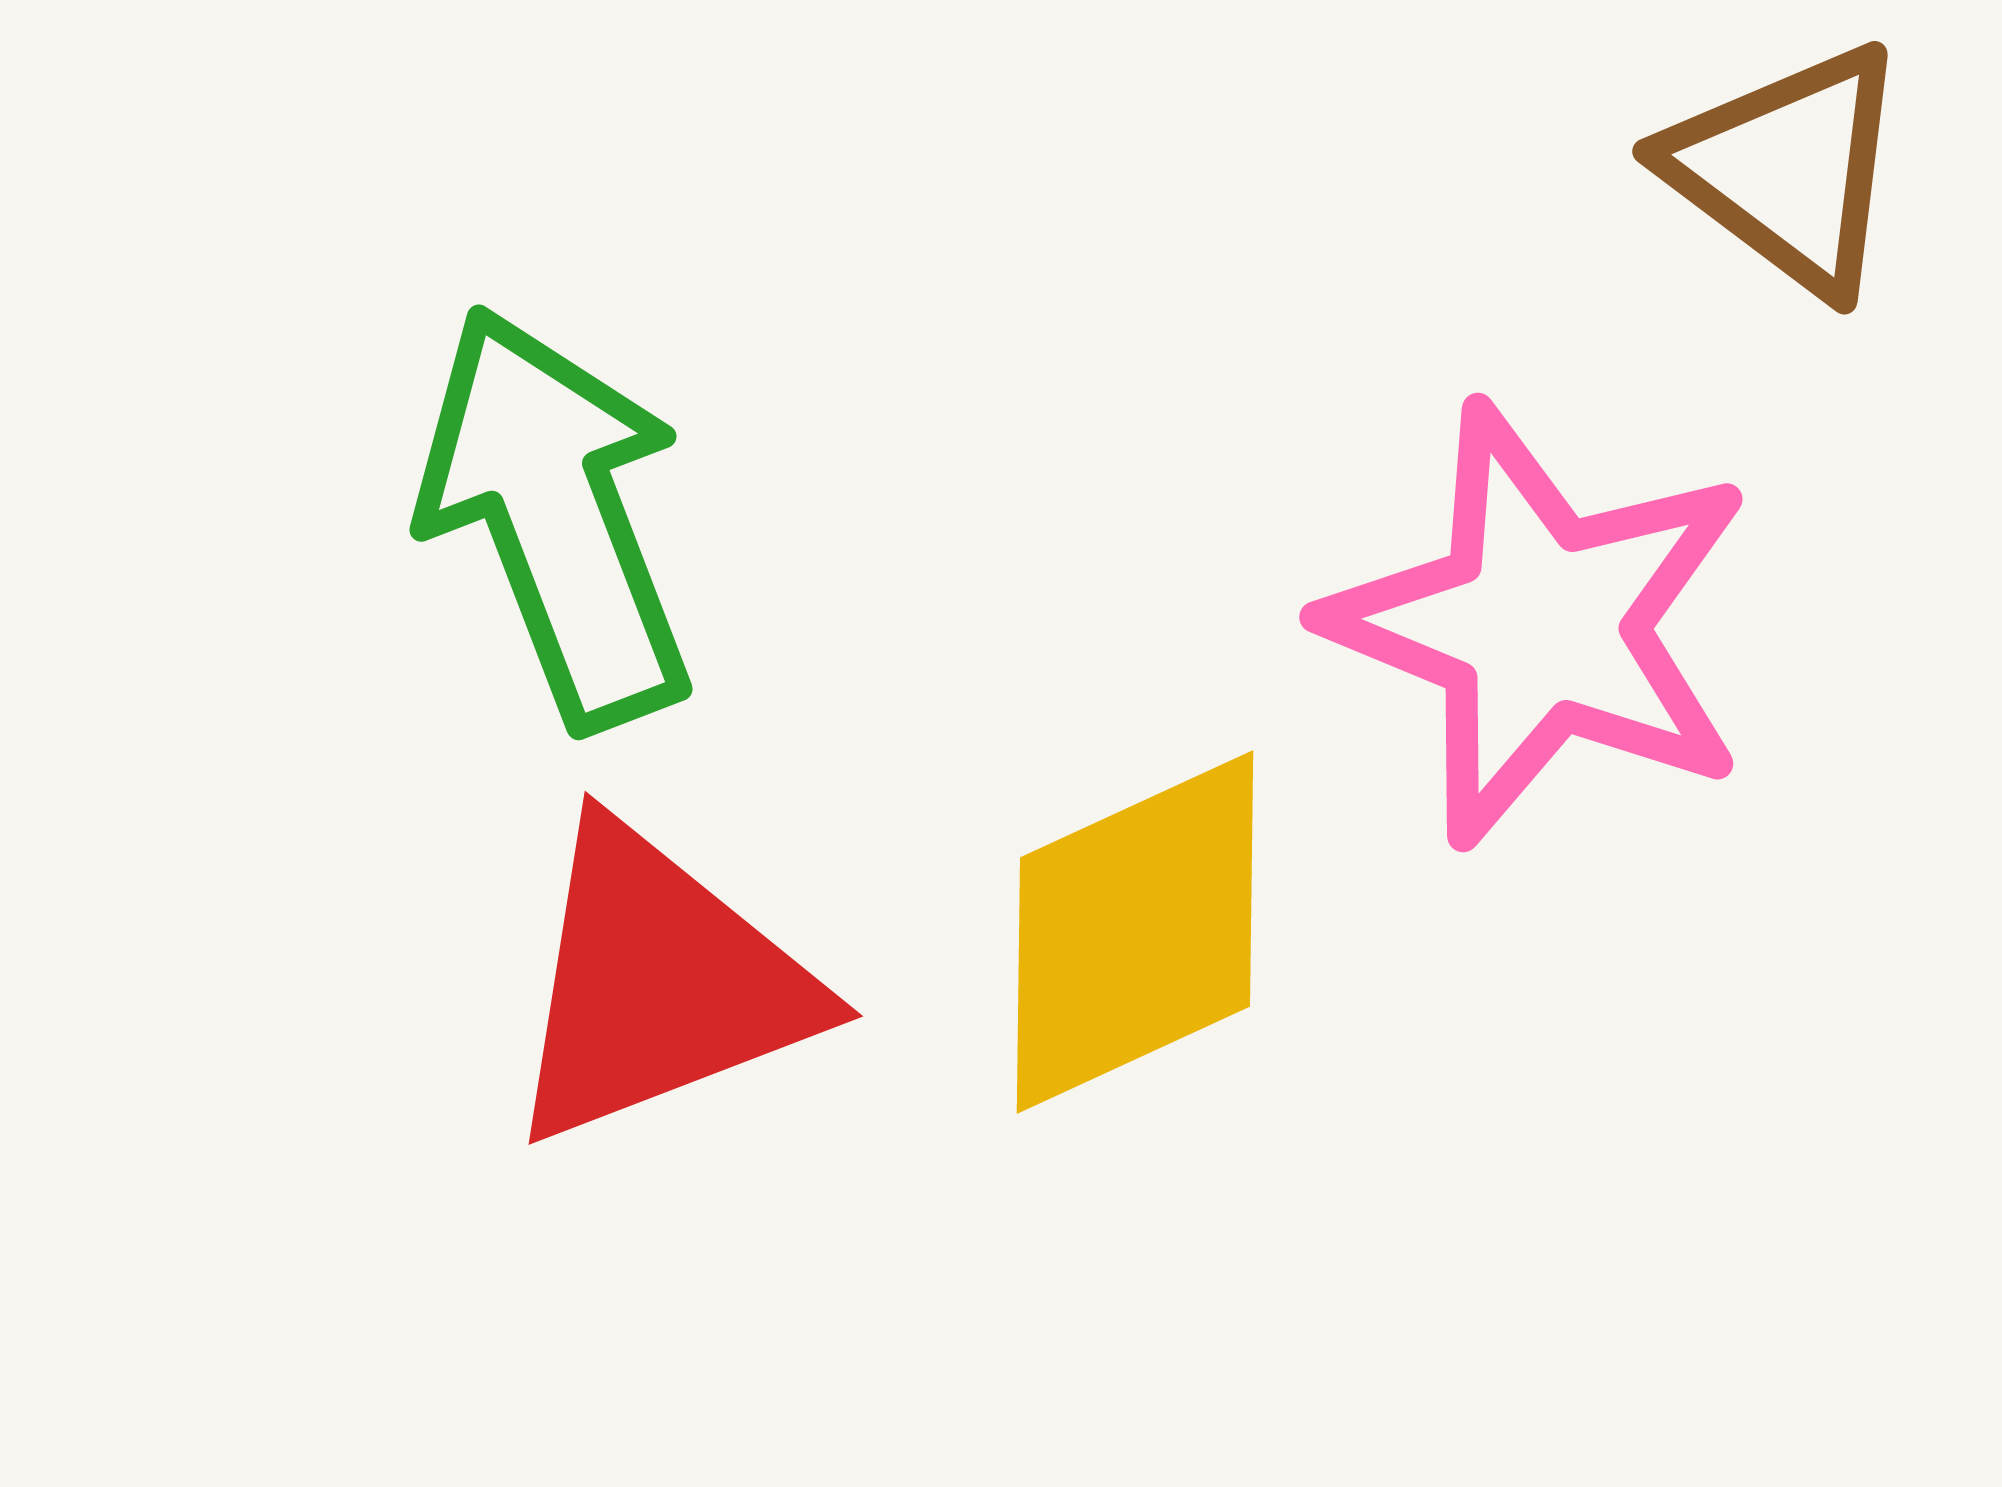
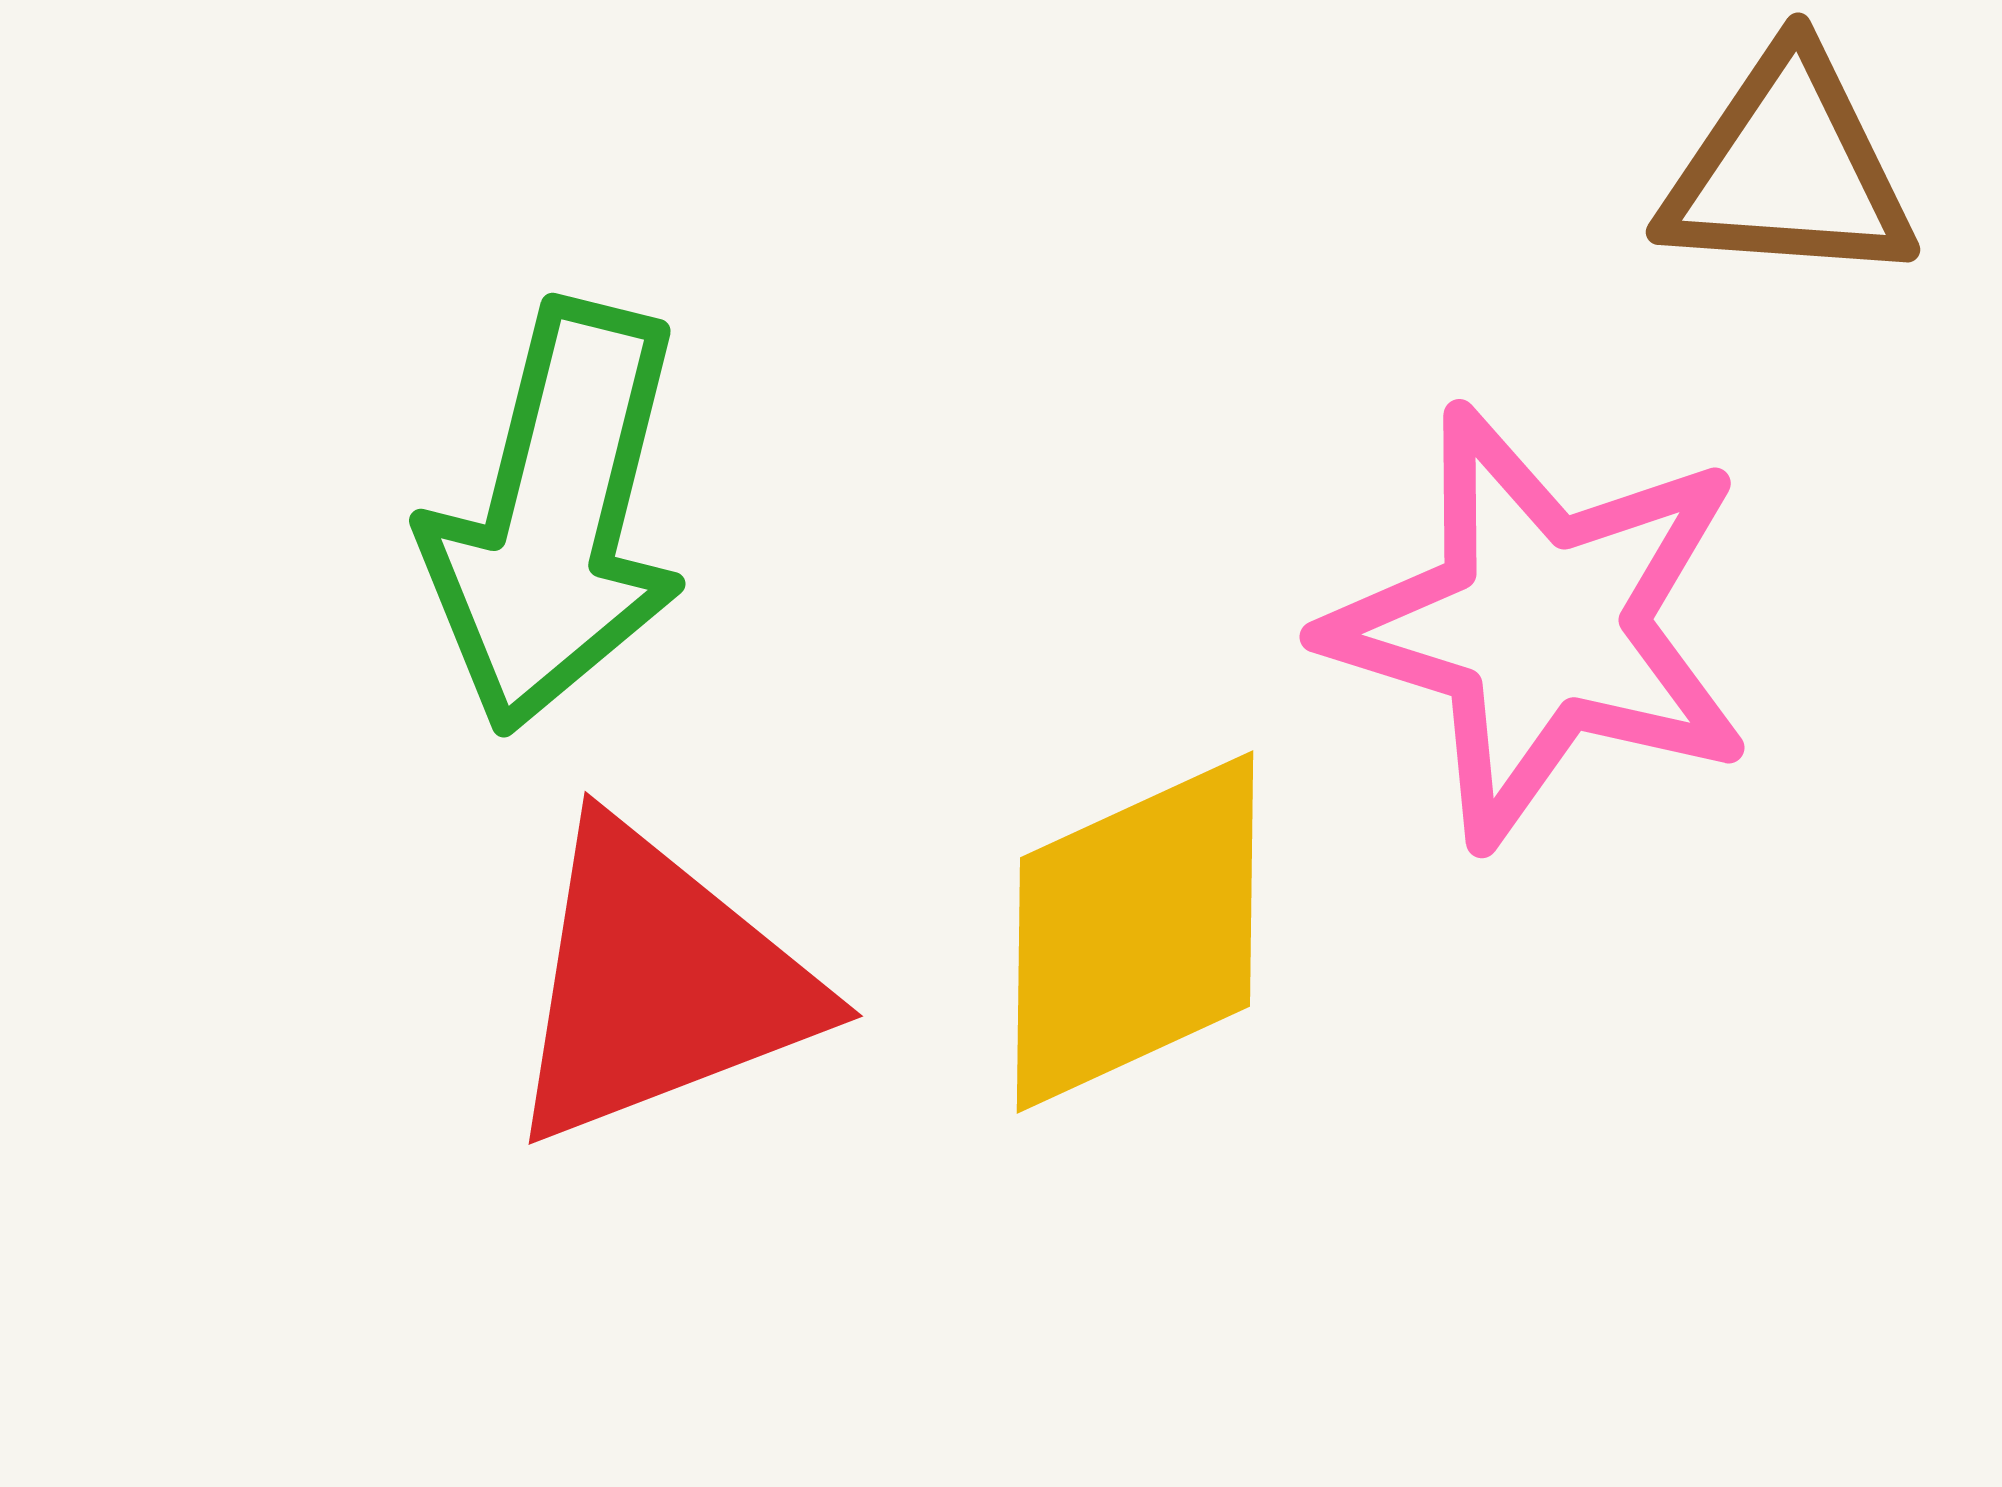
brown triangle: rotated 33 degrees counterclockwise
green arrow: rotated 145 degrees counterclockwise
pink star: rotated 5 degrees counterclockwise
